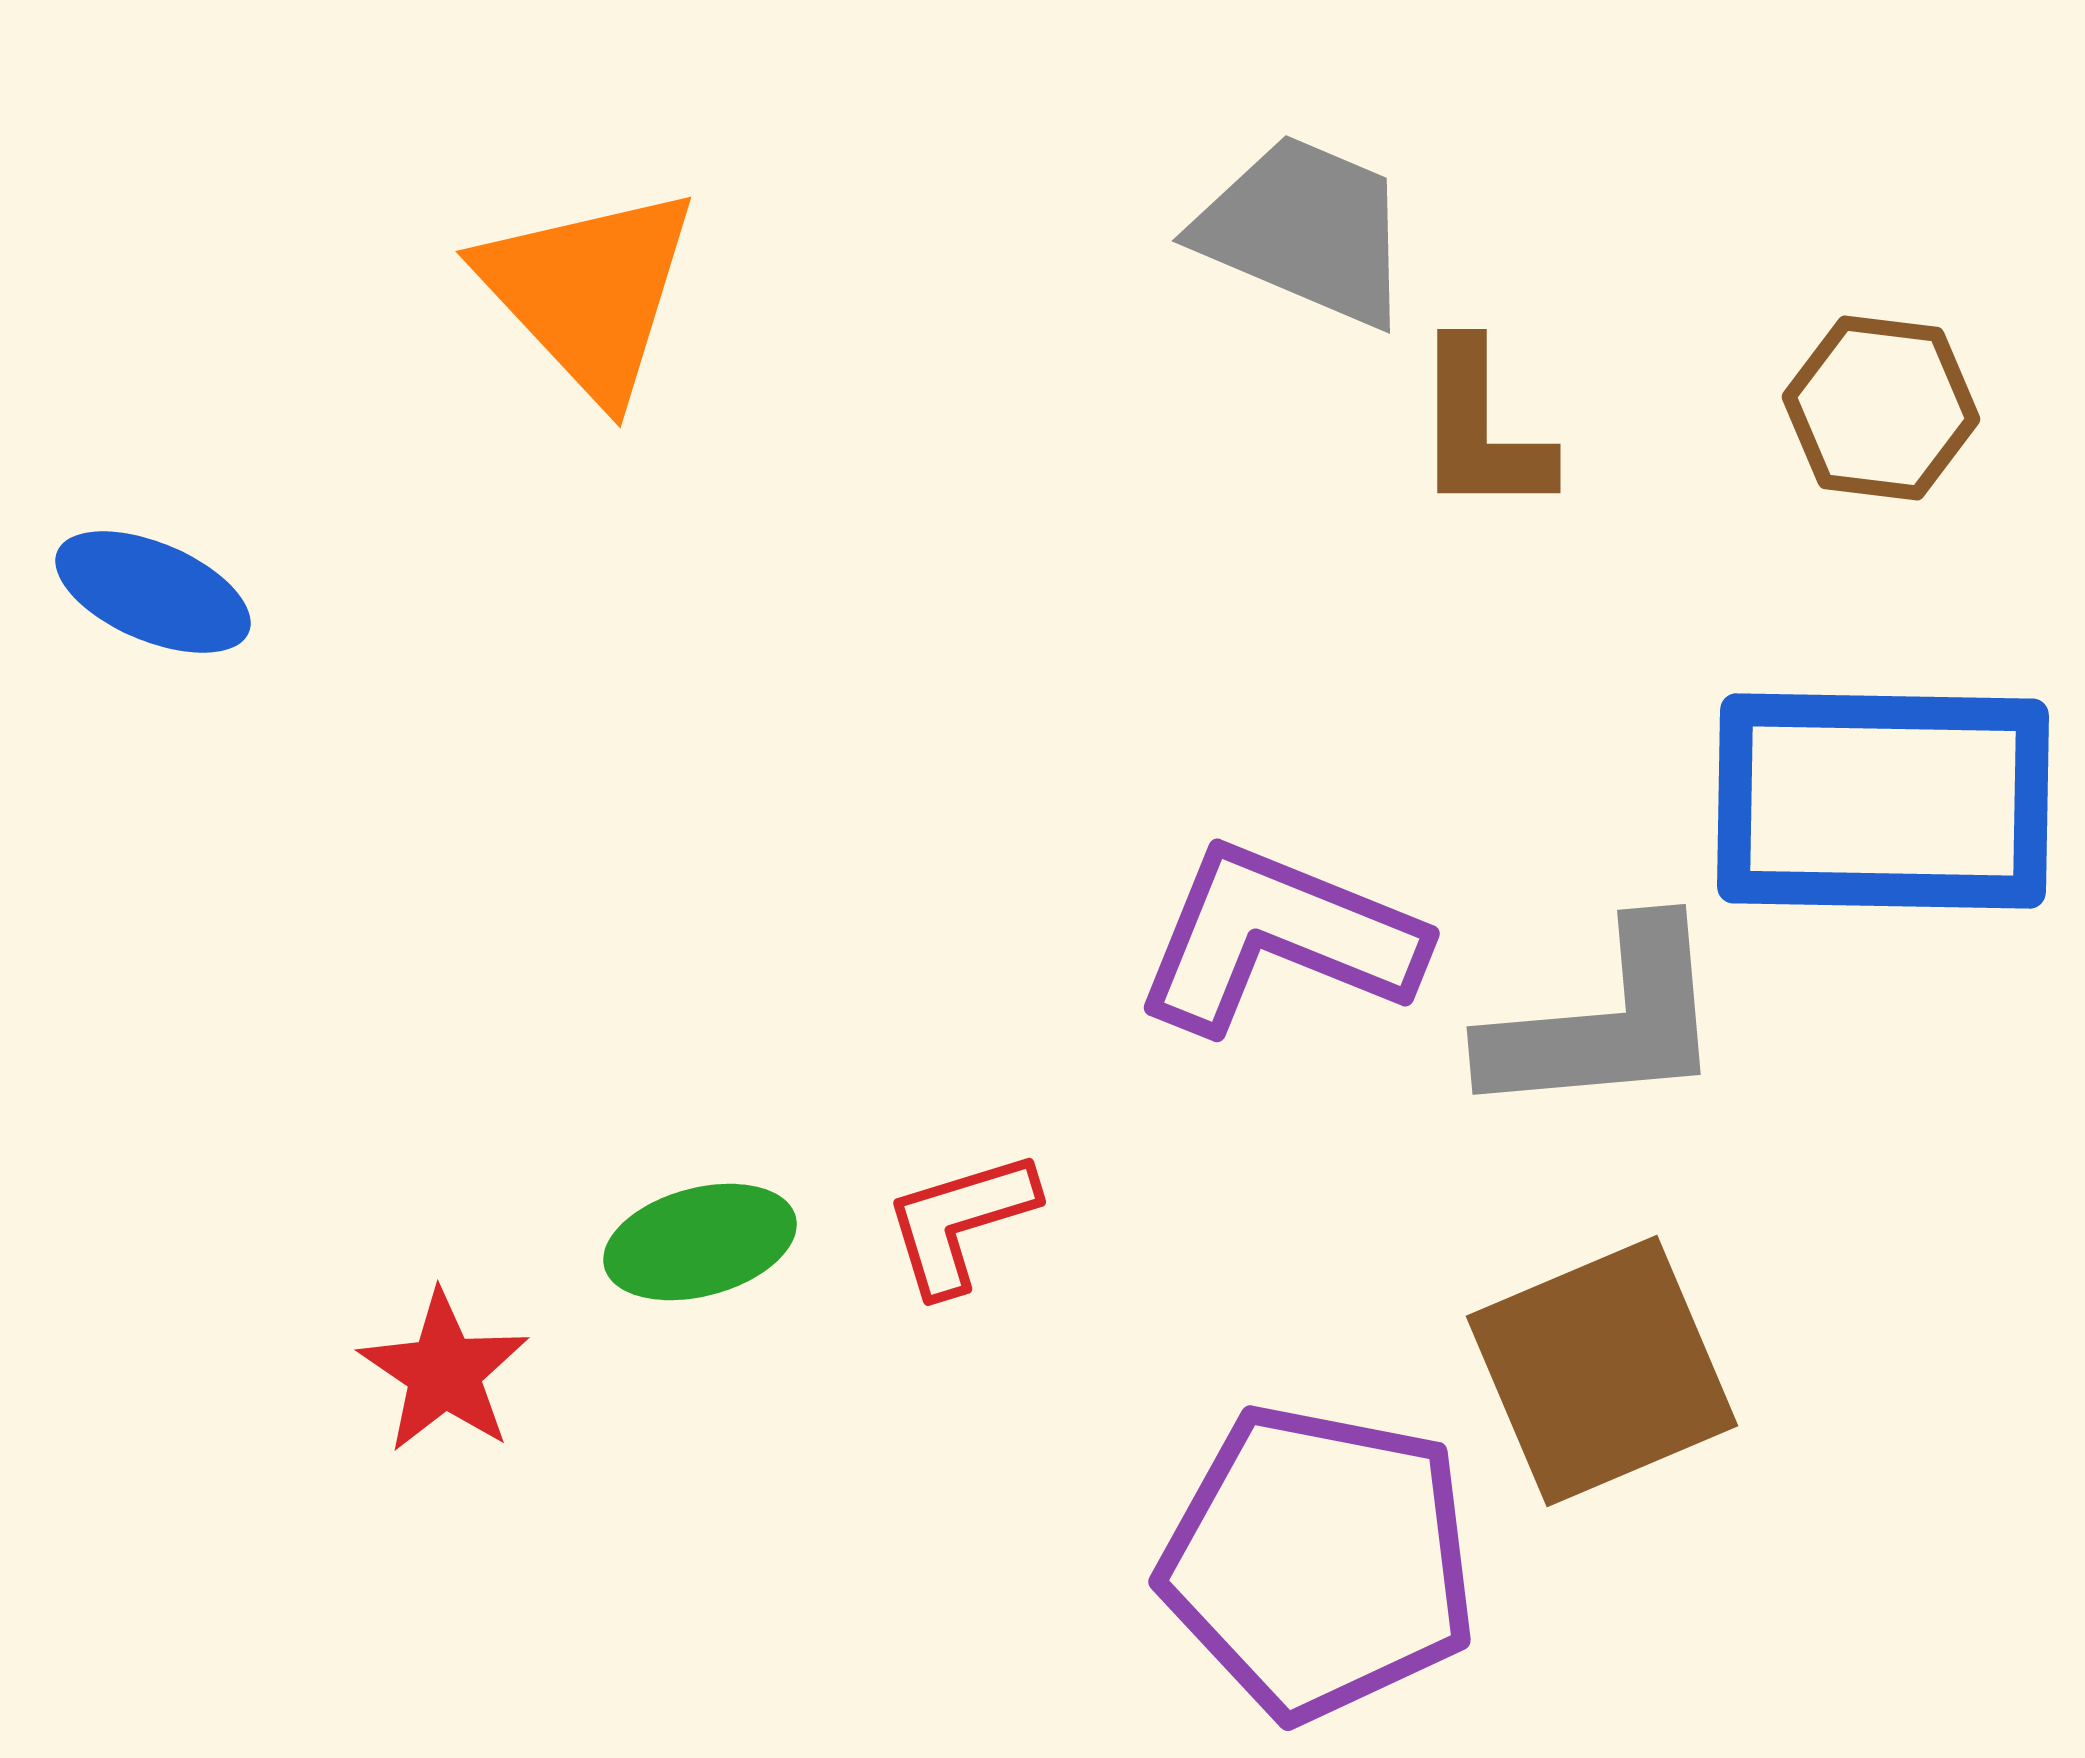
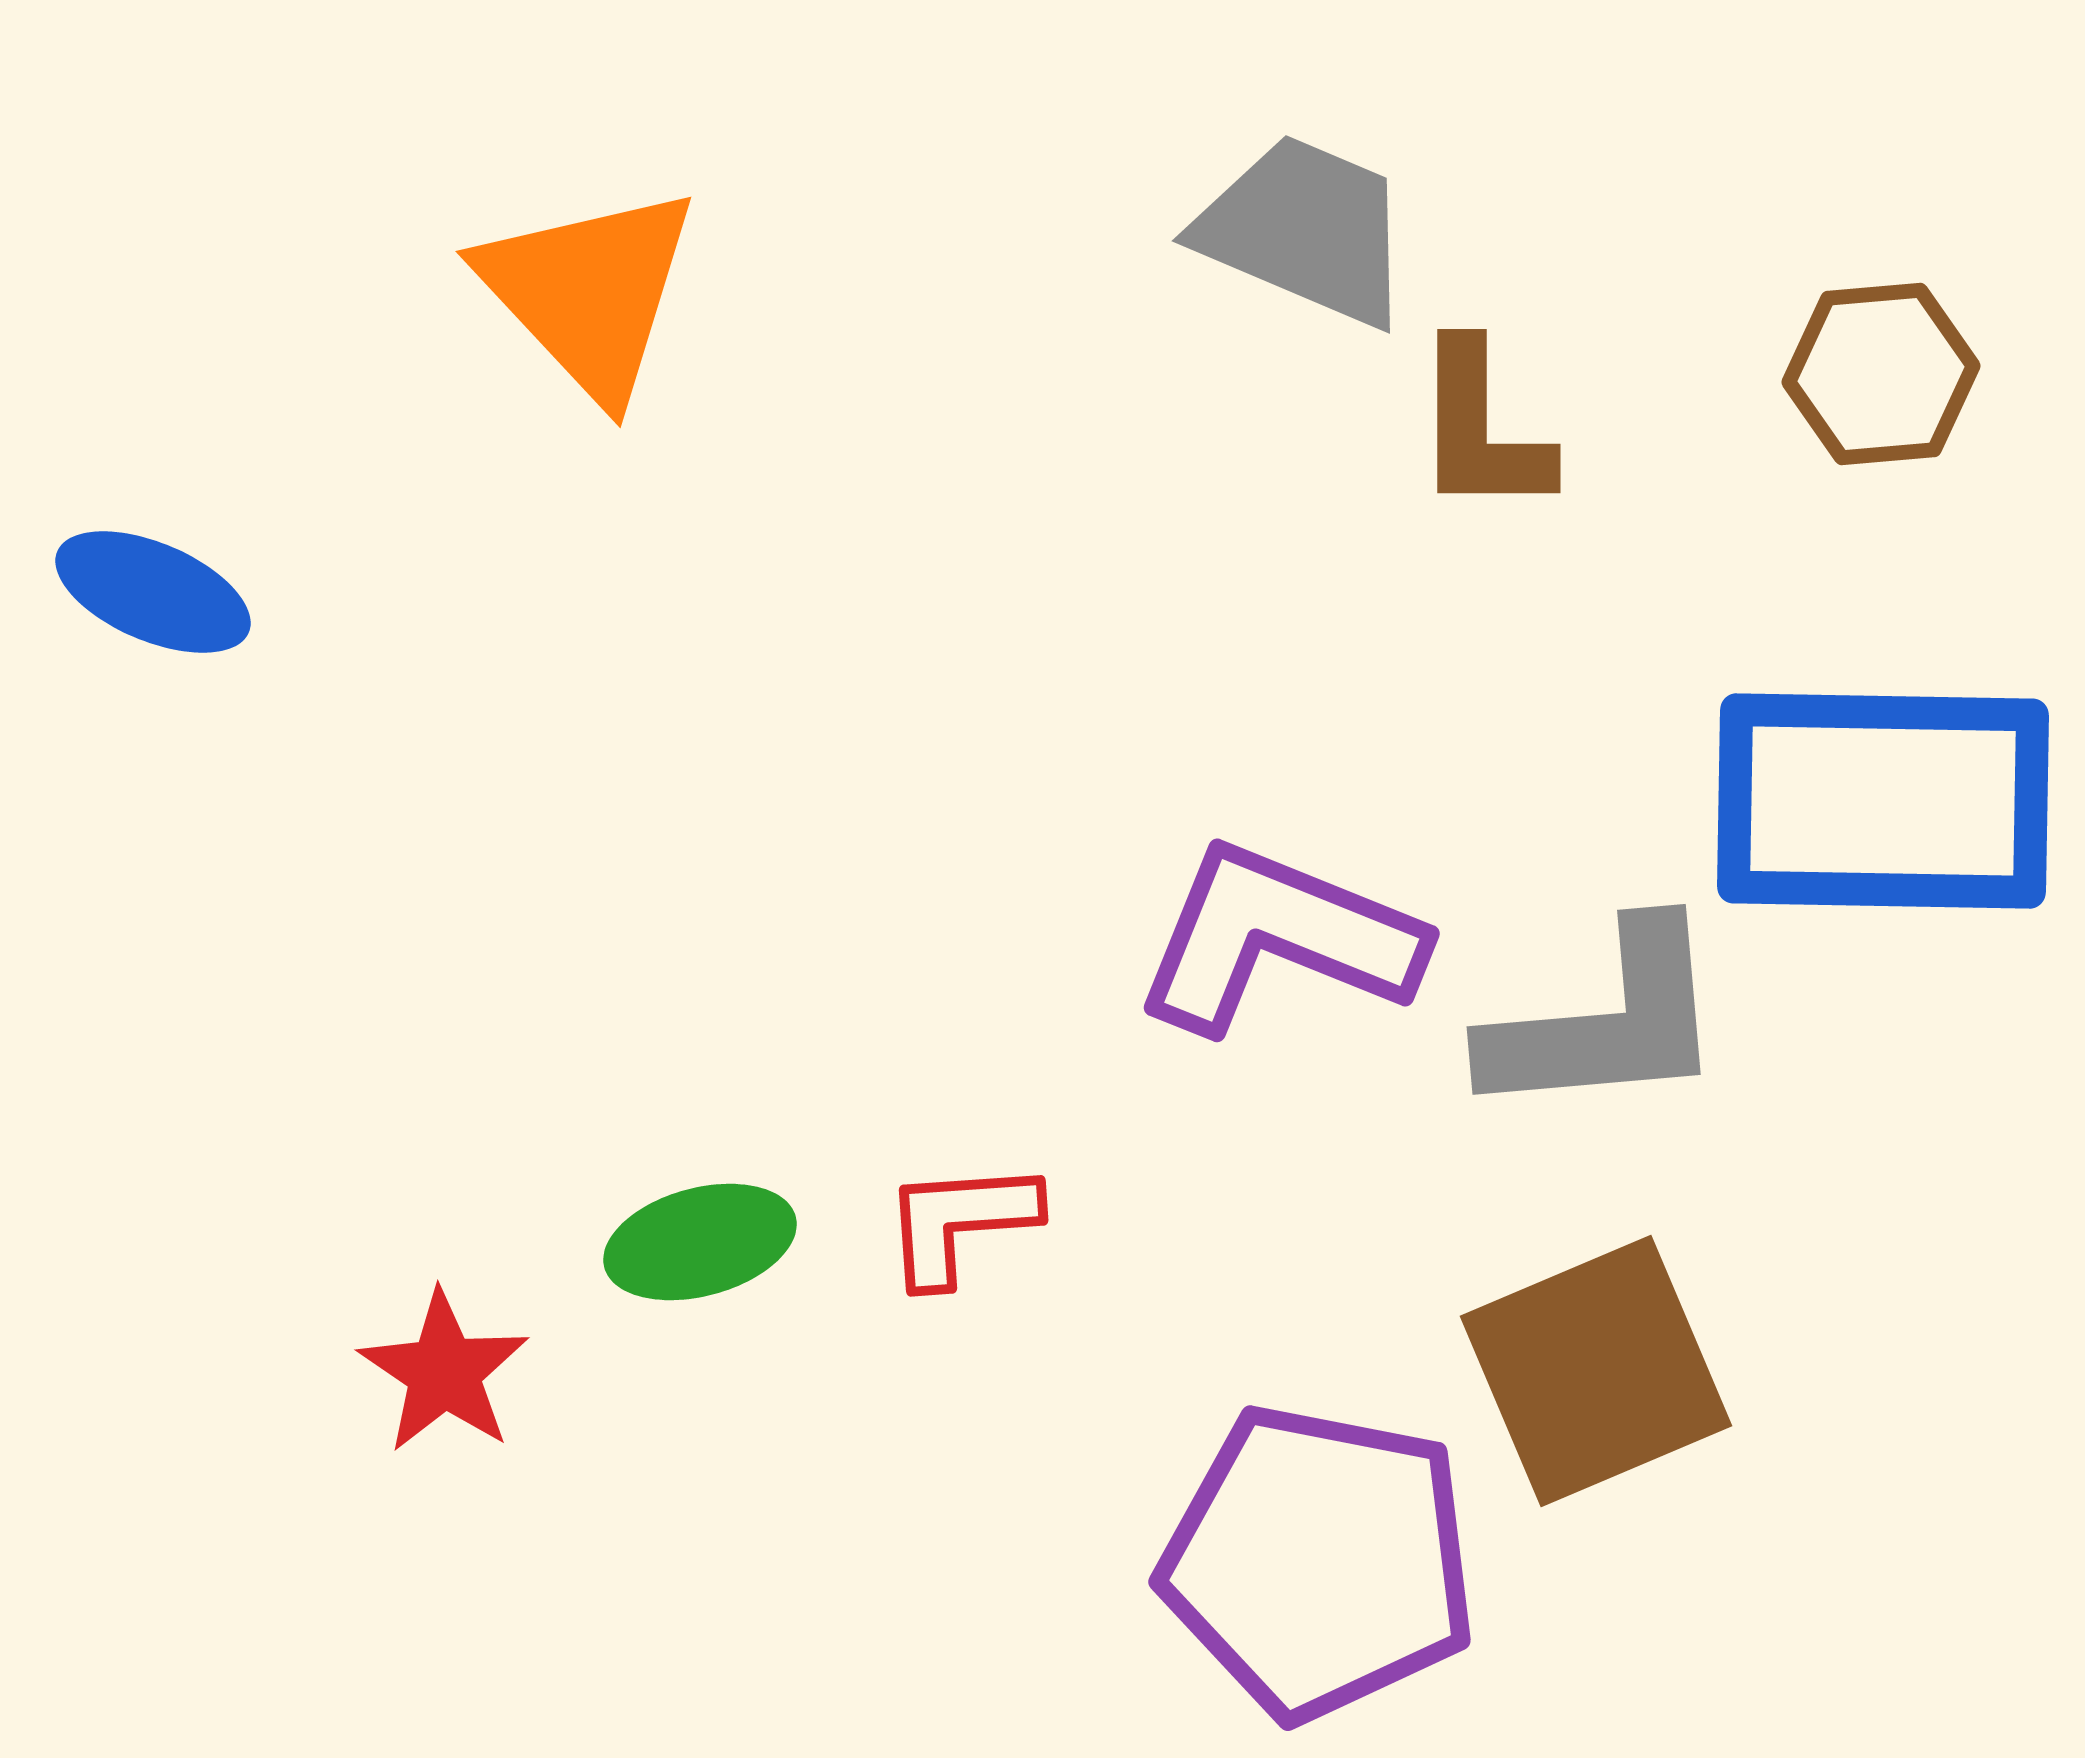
brown hexagon: moved 34 px up; rotated 12 degrees counterclockwise
red L-shape: rotated 13 degrees clockwise
brown square: moved 6 px left
